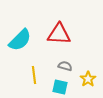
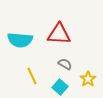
cyan semicircle: rotated 50 degrees clockwise
gray semicircle: moved 2 px up; rotated 16 degrees clockwise
yellow line: moved 2 px left, 1 px down; rotated 18 degrees counterclockwise
cyan square: rotated 28 degrees clockwise
